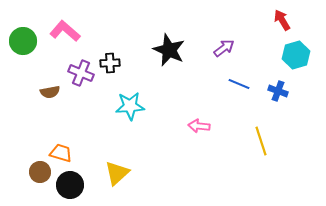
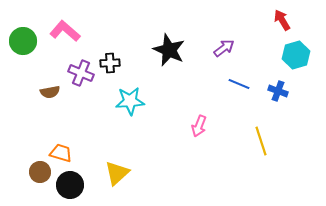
cyan star: moved 5 px up
pink arrow: rotated 75 degrees counterclockwise
